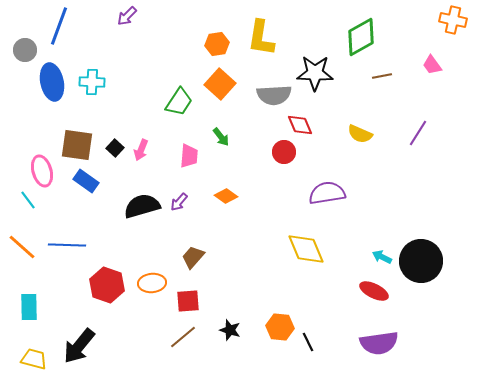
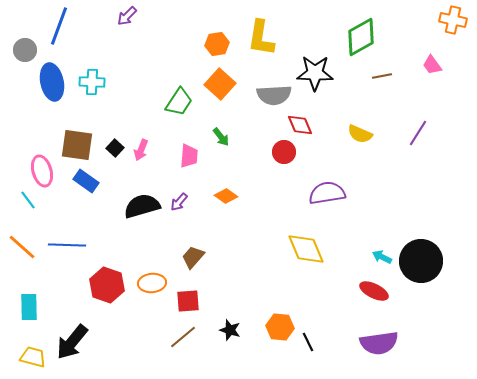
black arrow at (79, 346): moved 7 px left, 4 px up
yellow trapezoid at (34, 359): moved 1 px left, 2 px up
